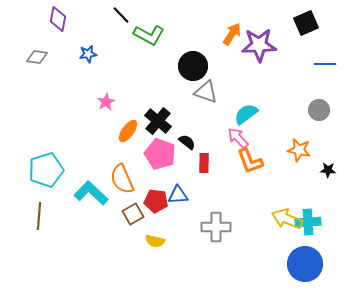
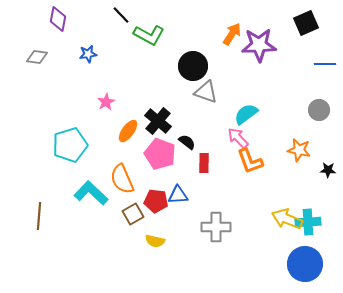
cyan pentagon: moved 24 px right, 25 px up
